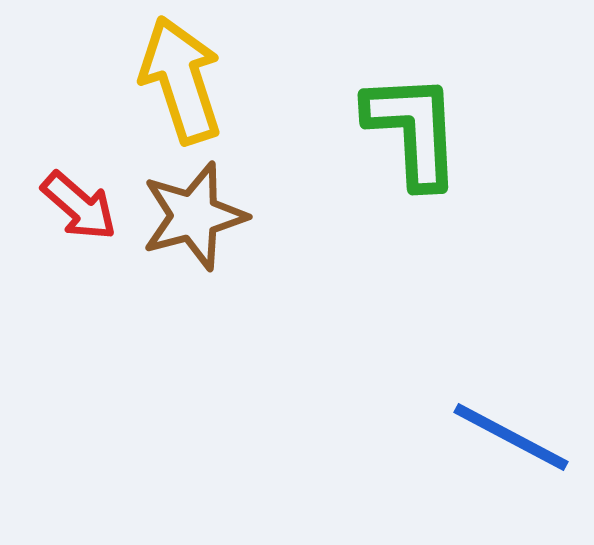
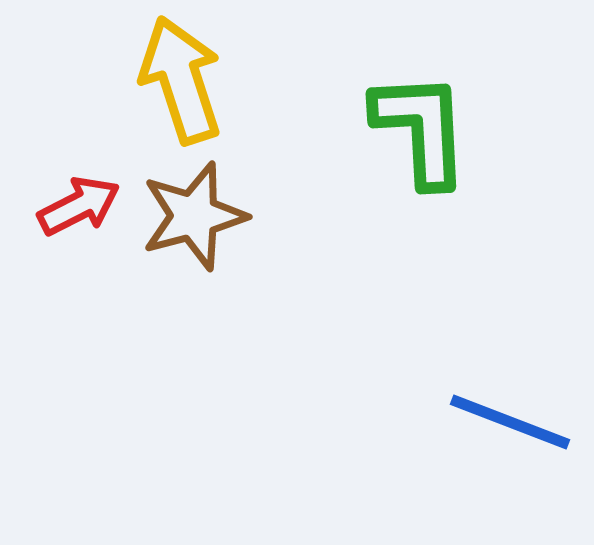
green L-shape: moved 8 px right, 1 px up
red arrow: rotated 68 degrees counterclockwise
blue line: moved 1 px left, 15 px up; rotated 7 degrees counterclockwise
